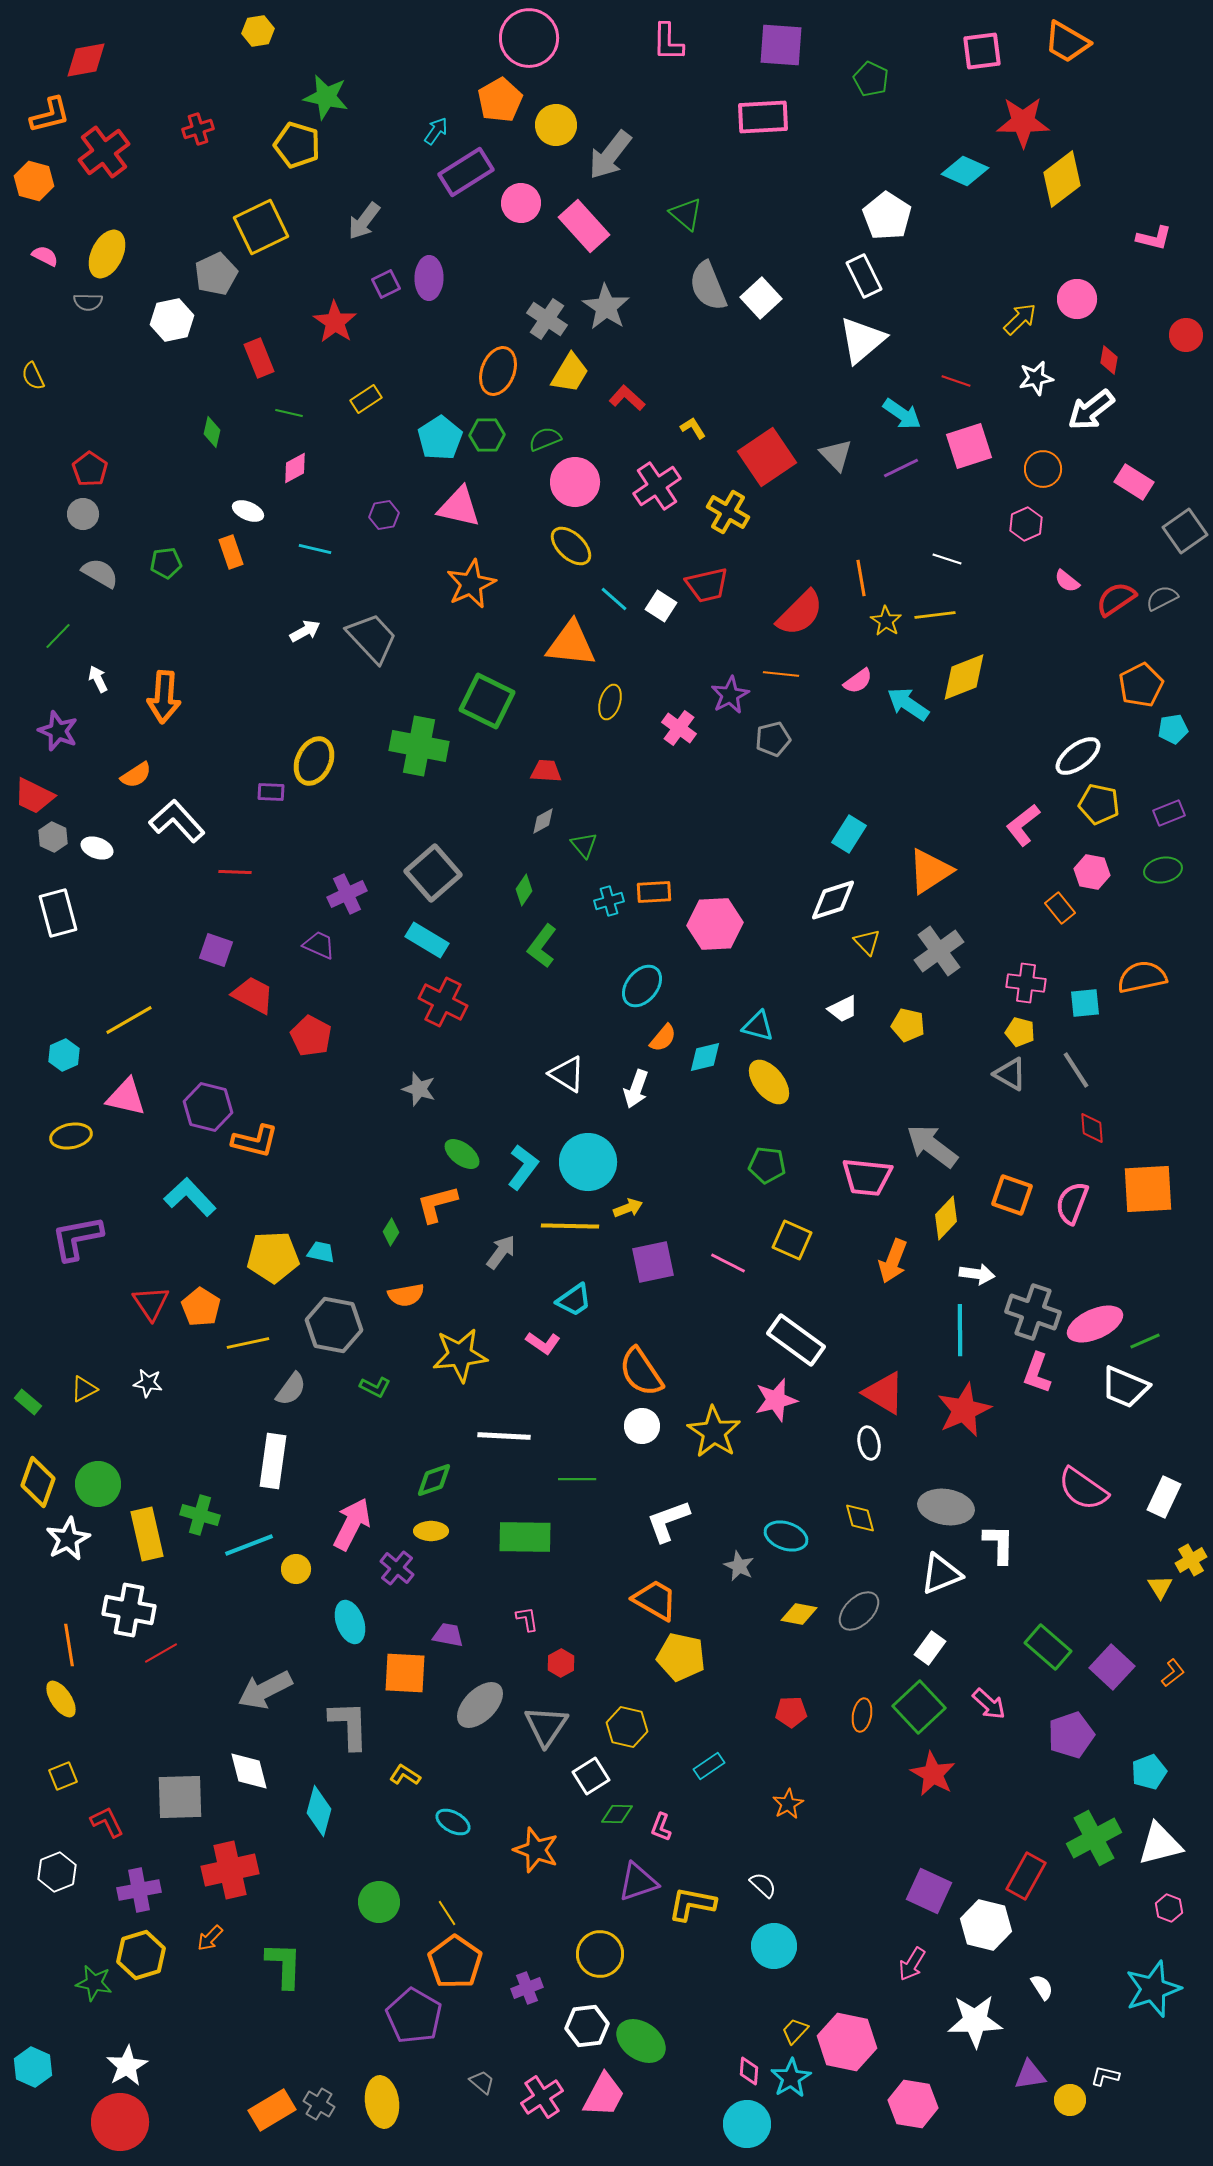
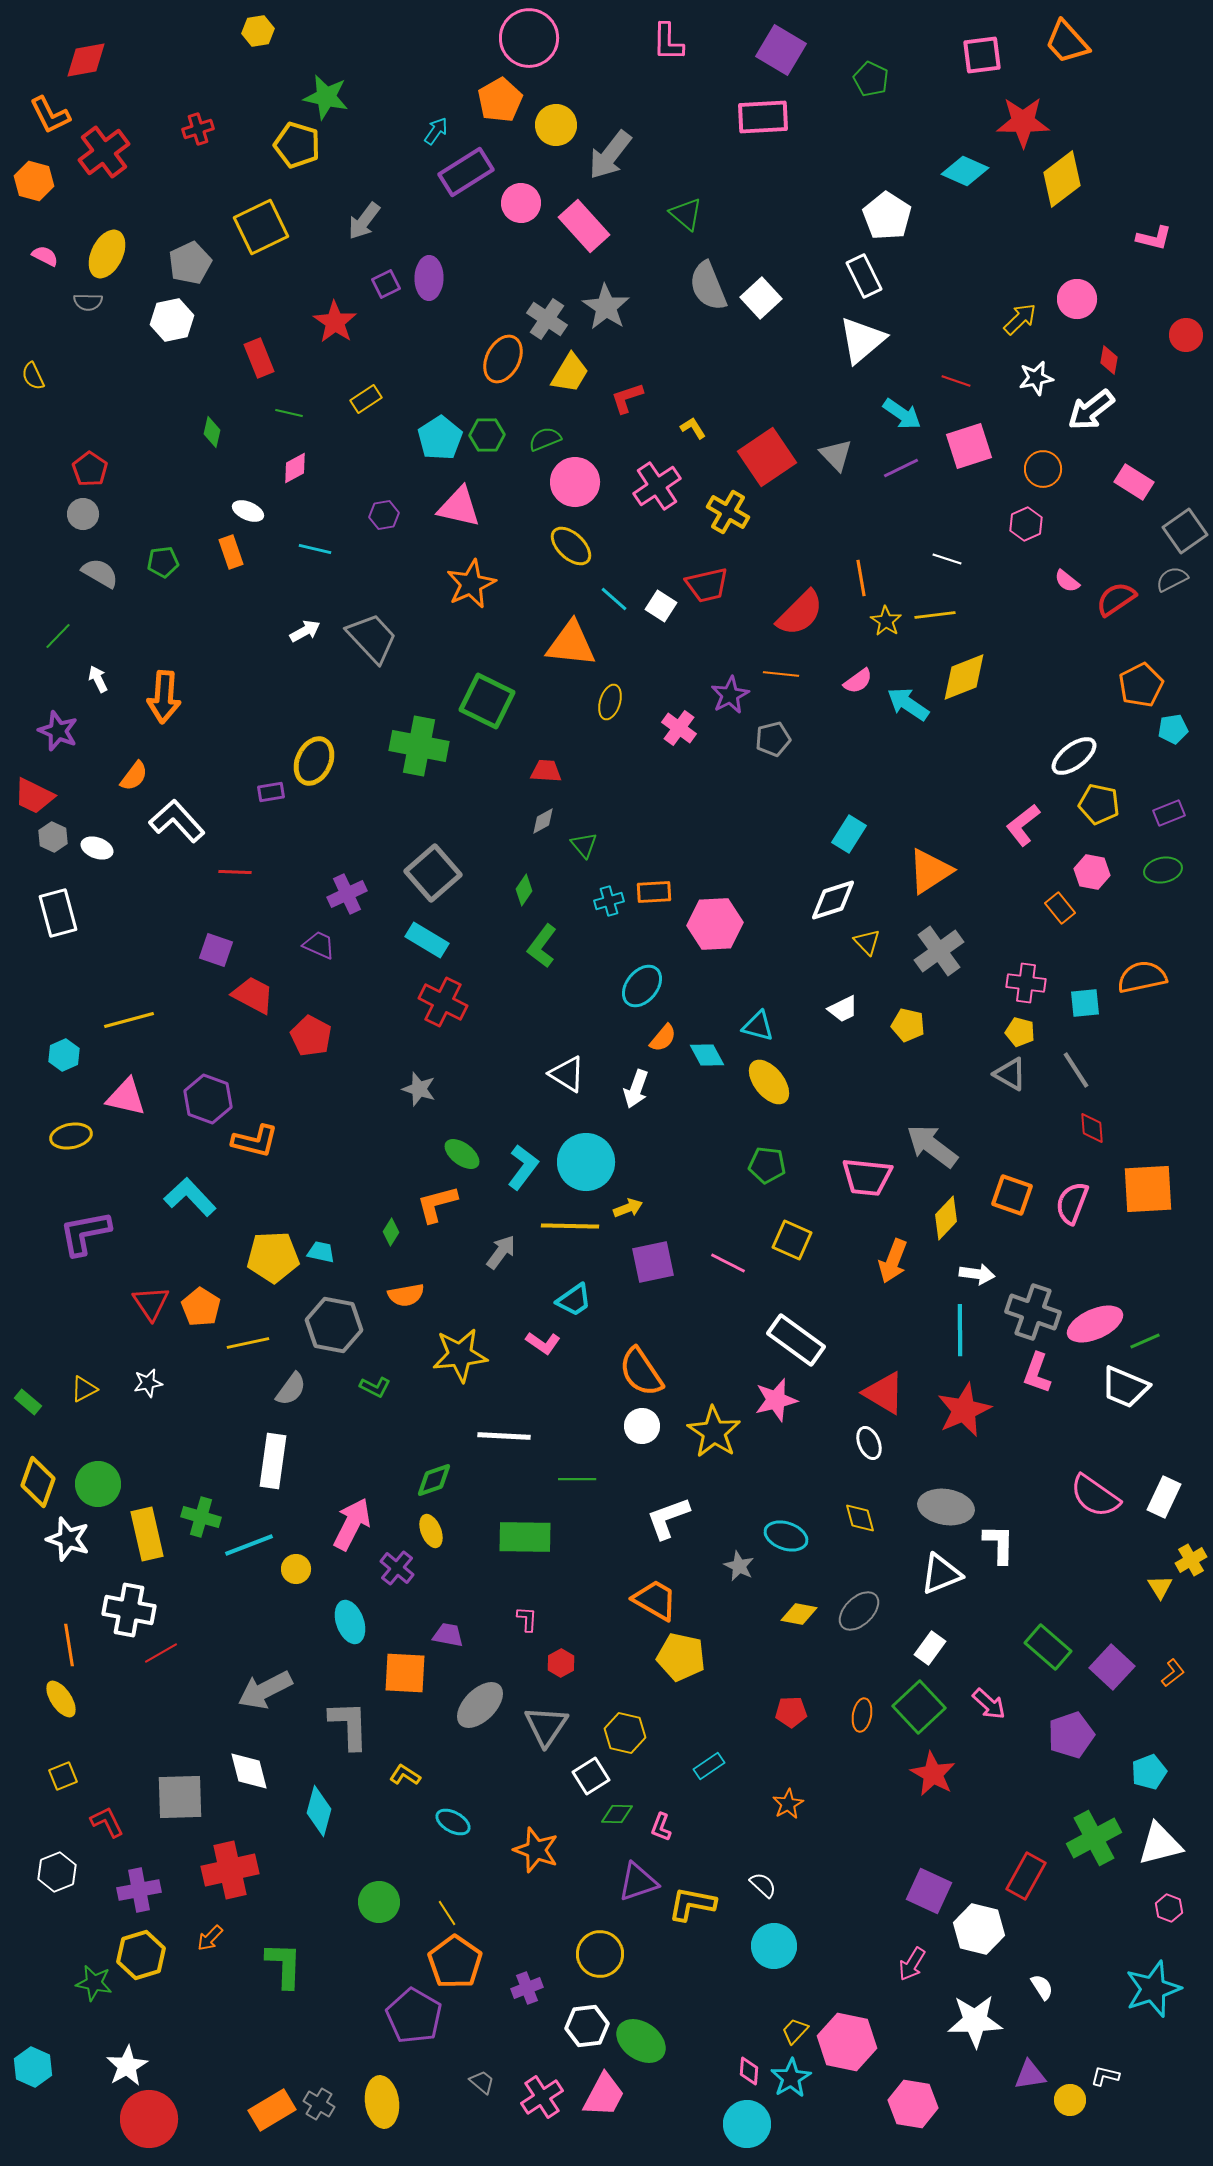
orange trapezoid at (1067, 42): rotated 18 degrees clockwise
purple square at (781, 45): moved 5 px down; rotated 27 degrees clockwise
pink square at (982, 51): moved 4 px down
orange L-shape at (50, 115): rotated 78 degrees clockwise
gray pentagon at (216, 274): moved 26 px left, 11 px up
orange ellipse at (498, 371): moved 5 px right, 12 px up; rotated 6 degrees clockwise
red L-shape at (627, 398): rotated 60 degrees counterclockwise
green pentagon at (166, 563): moved 3 px left, 1 px up
gray semicircle at (1162, 598): moved 10 px right, 19 px up
white ellipse at (1078, 756): moved 4 px left
orange semicircle at (136, 775): moved 2 px left, 1 px down; rotated 20 degrees counterclockwise
purple rectangle at (271, 792): rotated 12 degrees counterclockwise
yellow line at (129, 1020): rotated 15 degrees clockwise
cyan diamond at (705, 1057): moved 2 px right, 2 px up; rotated 75 degrees clockwise
purple hexagon at (208, 1107): moved 8 px up; rotated 6 degrees clockwise
cyan circle at (588, 1162): moved 2 px left
purple L-shape at (77, 1238): moved 8 px right, 5 px up
white star at (148, 1383): rotated 20 degrees counterclockwise
white ellipse at (869, 1443): rotated 12 degrees counterclockwise
pink semicircle at (1083, 1489): moved 12 px right, 7 px down
green cross at (200, 1515): moved 1 px right, 2 px down
white L-shape at (668, 1521): moved 3 px up
yellow ellipse at (431, 1531): rotated 68 degrees clockwise
white star at (68, 1539): rotated 27 degrees counterclockwise
pink L-shape at (527, 1619): rotated 12 degrees clockwise
yellow hexagon at (627, 1727): moved 2 px left, 6 px down
white hexagon at (986, 1925): moved 7 px left, 4 px down
red circle at (120, 2122): moved 29 px right, 3 px up
